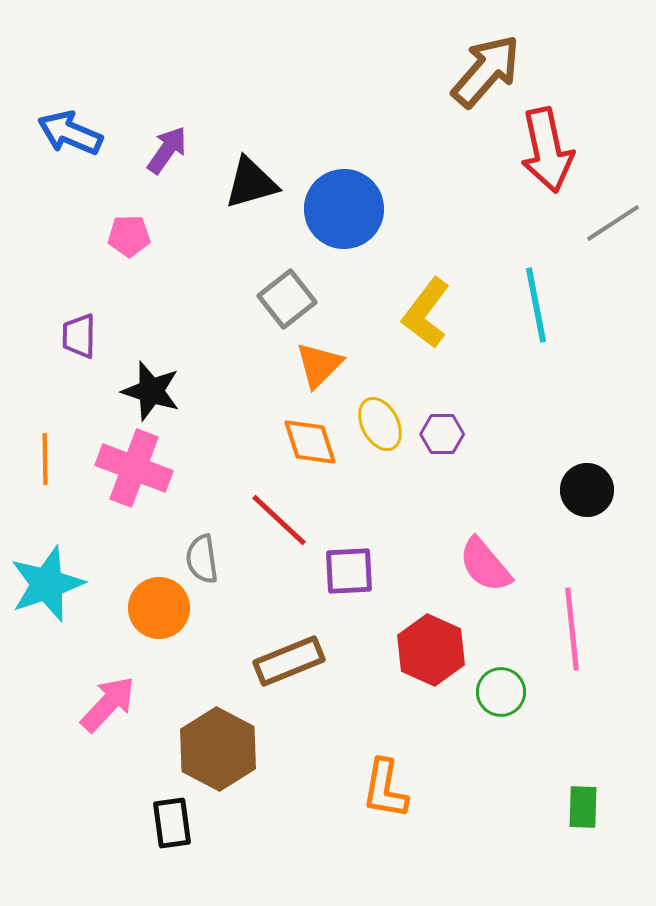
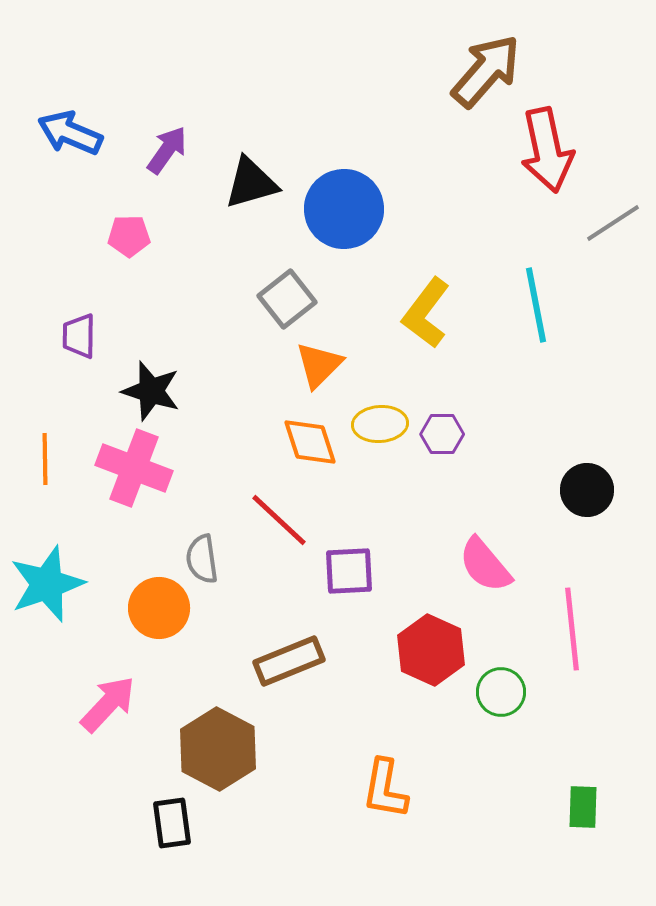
yellow ellipse: rotated 66 degrees counterclockwise
